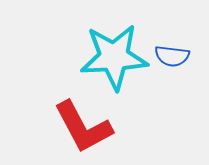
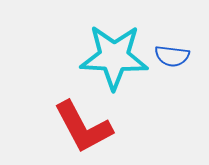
cyan star: rotated 6 degrees clockwise
